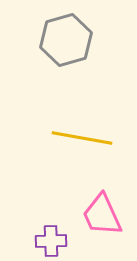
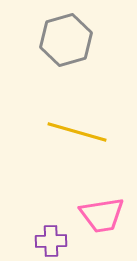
yellow line: moved 5 px left, 6 px up; rotated 6 degrees clockwise
pink trapezoid: rotated 75 degrees counterclockwise
